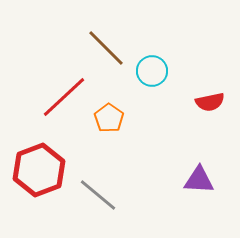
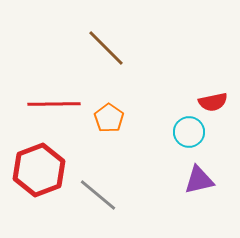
cyan circle: moved 37 px right, 61 px down
red line: moved 10 px left, 7 px down; rotated 42 degrees clockwise
red semicircle: moved 3 px right
purple triangle: rotated 16 degrees counterclockwise
